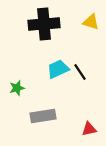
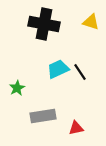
black cross: rotated 16 degrees clockwise
green star: rotated 14 degrees counterclockwise
red triangle: moved 13 px left, 1 px up
